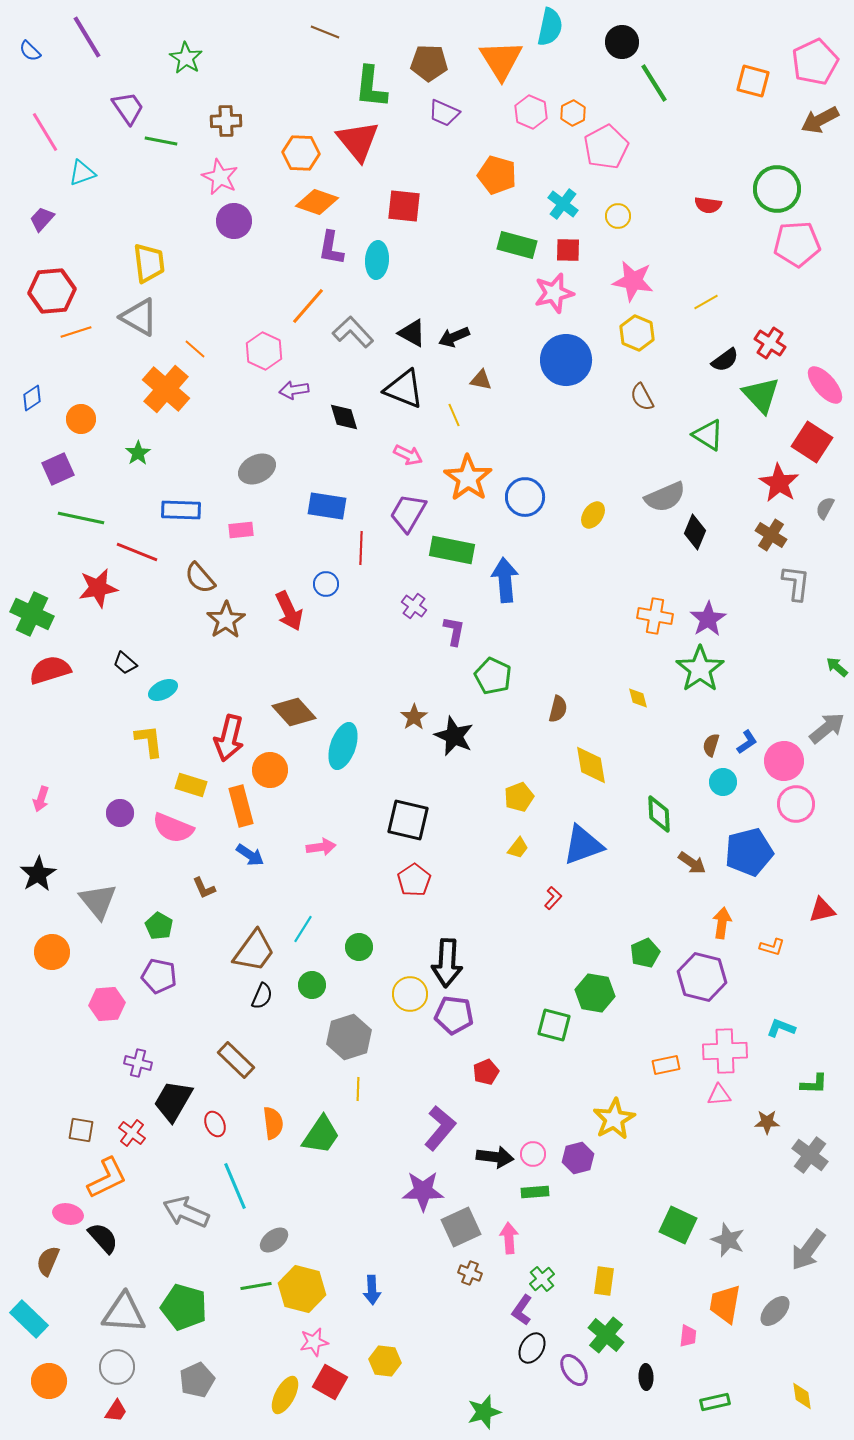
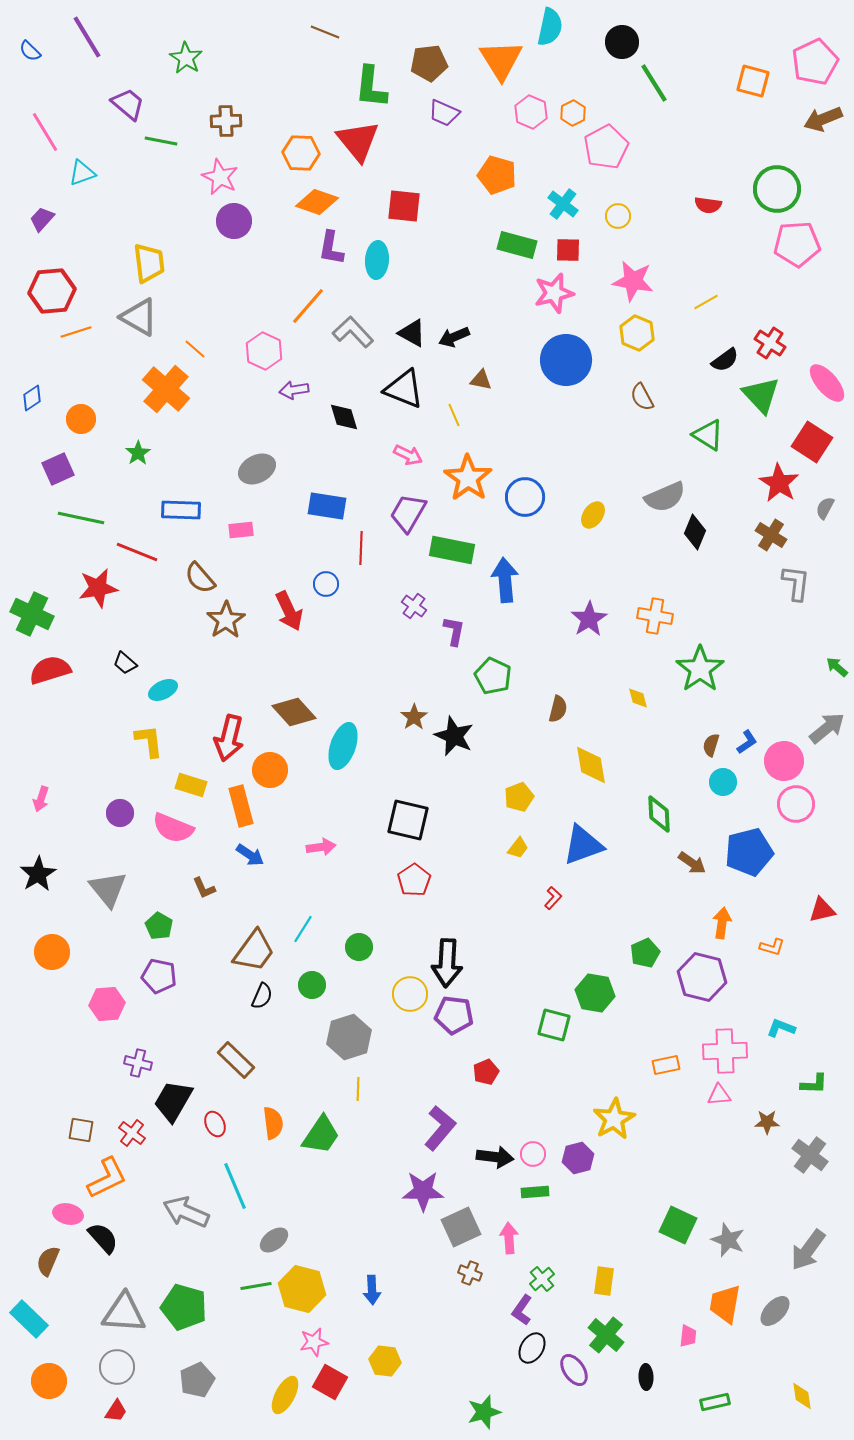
brown pentagon at (429, 63): rotated 9 degrees counterclockwise
purple trapezoid at (128, 108): moved 4 px up; rotated 15 degrees counterclockwise
brown arrow at (820, 120): moved 3 px right, 1 px up; rotated 6 degrees clockwise
pink ellipse at (825, 385): moved 2 px right, 2 px up
purple star at (708, 619): moved 119 px left
gray triangle at (98, 901): moved 10 px right, 12 px up
